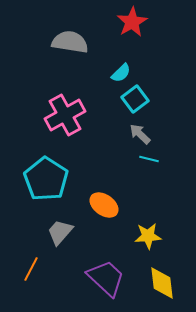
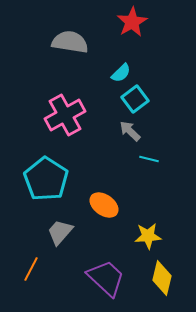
gray arrow: moved 10 px left, 3 px up
yellow diamond: moved 5 px up; rotated 20 degrees clockwise
